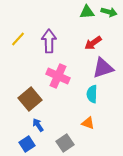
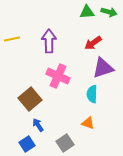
yellow line: moved 6 px left; rotated 35 degrees clockwise
